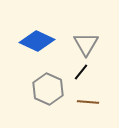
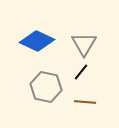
gray triangle: moved 2 px left
gray hexagon: moved 2 px left, 2 px up; rotated 12 degrees counterclockwise
brown line: moved 3 px left
